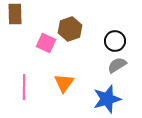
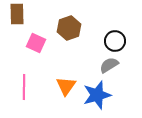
brown rectangle: moved 2 px right
brown hexagon: moved 1 px left, 1 px up
pink square: moved 10 px left
gray semicircle: moved 8 px left
orange triangle: moved 2 px right, 3 px down
blue star: moved 10 px left, 4 px up
